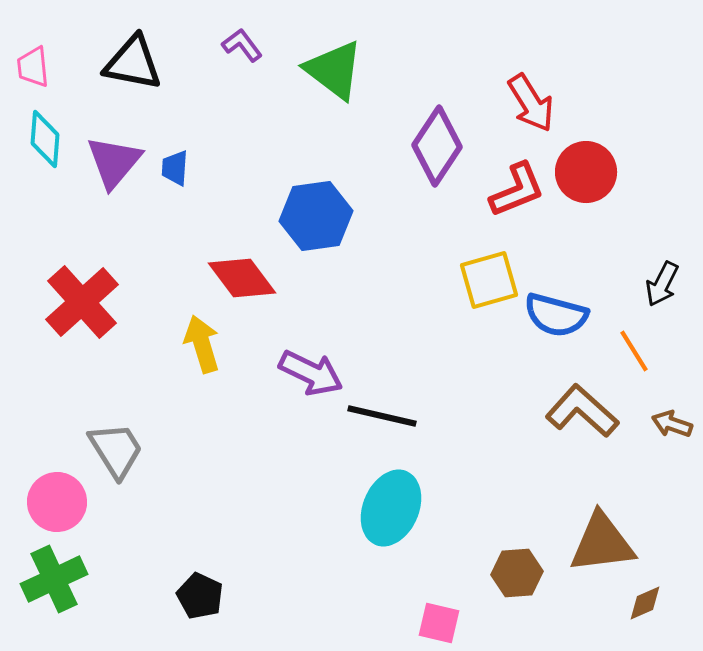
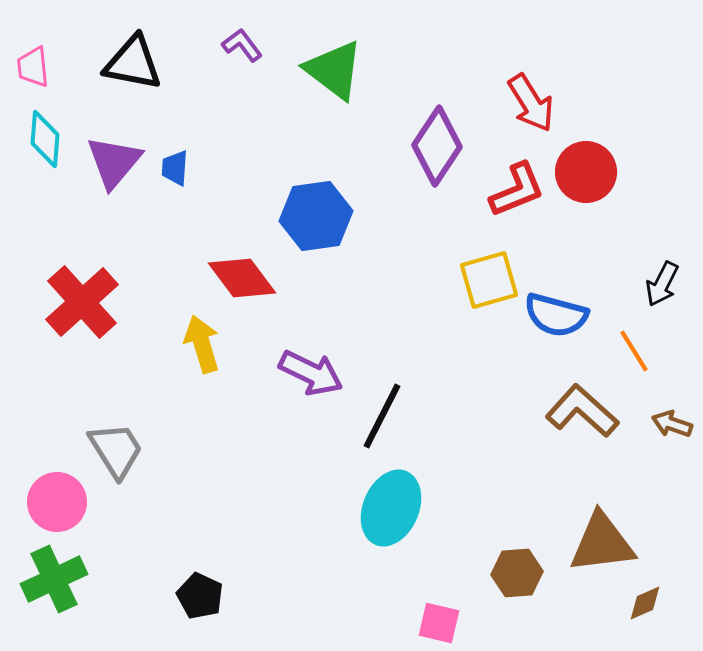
black line: rotated 76 degrees counterclockwise
